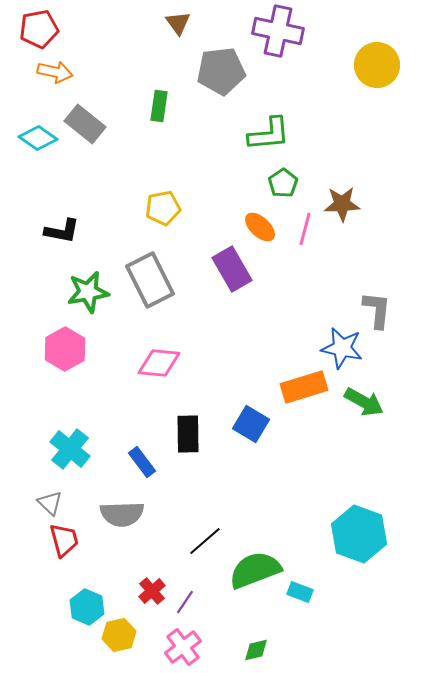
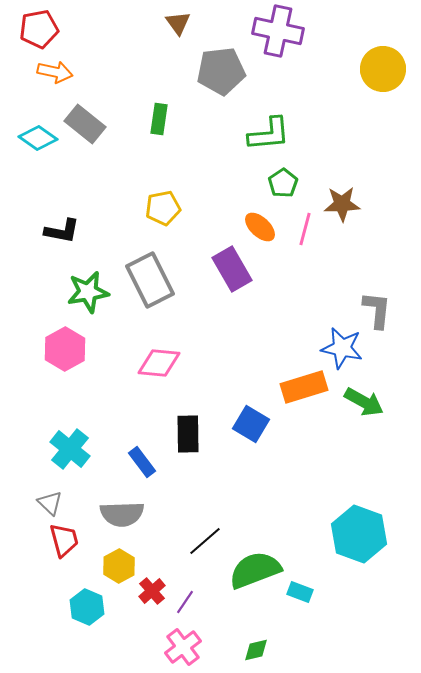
yellow circle at (377, 65): moved 6 px right, 4 px down
green rectangle at (159, 106): moved 13 px down
yellow hexagon at (119, 635): moved 69 px up; rotated 16 degrees counterclockwise
